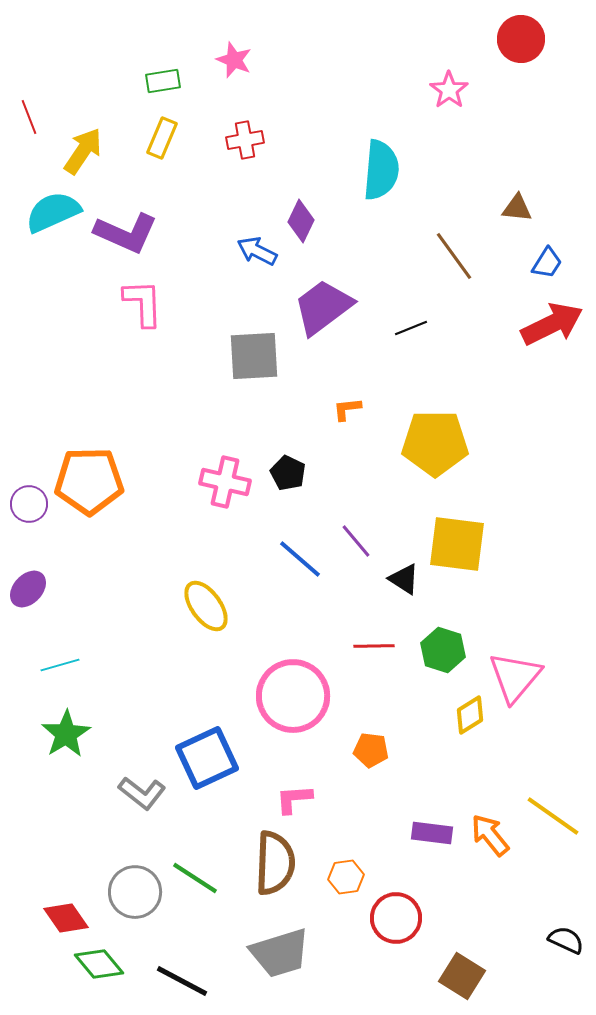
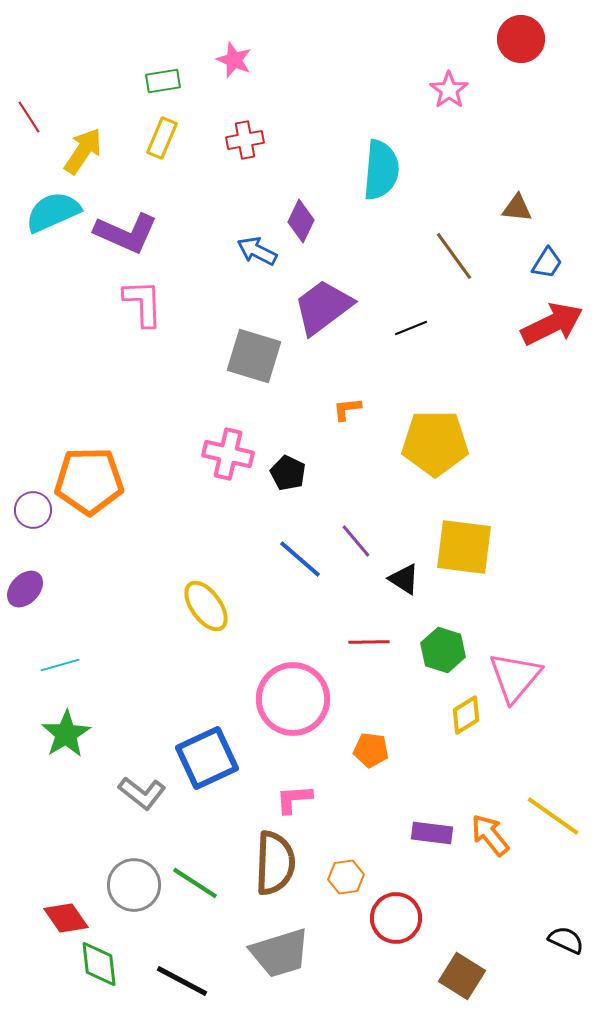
red line at (29, 117): rotated 12 degrees counterclockwise
gray square at (254, 356): rotated 20 degrees clockwise
pink cross at (225, 482): moved 3 px right, 28 px up
purple circle at (29, 504): moved 4 px right, 6 px down
yellow square at (457, 544): moved 7 px right, 3 px down
purple ellipse at (28, 589): moved 3 px left
red line at (374, 646): moved 5 px left, 4 px up
pink circle at (293, 696): moved 3 px down
yellow diamond at (470, 715): moved 4 px left
green line at (195, 878): moved 5 px down
gray circle at (135, 892): moved 1 px left, 7 px up
green diamond at (99, 964): rotated 33 degrees clockwise
